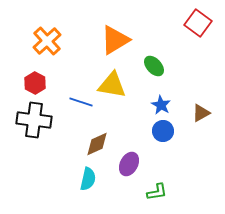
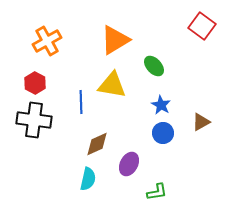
red square: moved 4 px right, 3 px down
orange cross: rotated 12 degrees clockwise
blue line: rotated 70 degrees clockwise
brown triangle: moved 9 px down
blue circle: moved 2 px down
